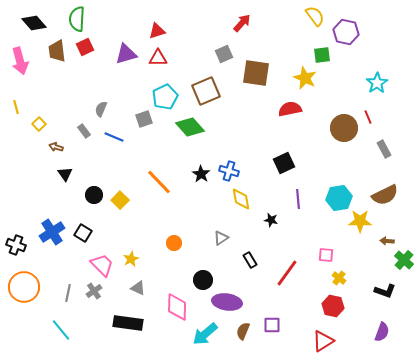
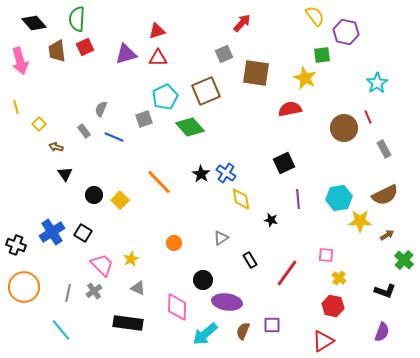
blue cross at (229, 171): moved 3 px left, 2 px down; rotated 18 degrees clockwise
brown arrow at (387, 241): moved 6 px up; rotated 144 degrees clockwise
